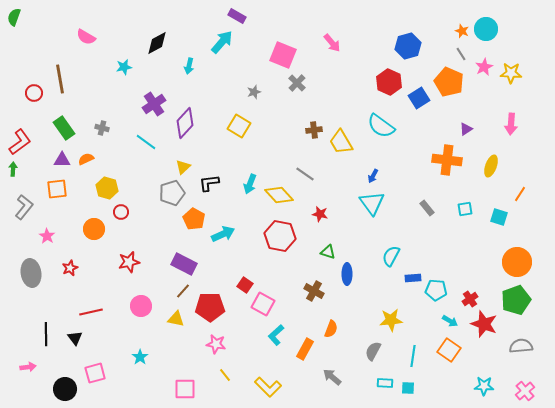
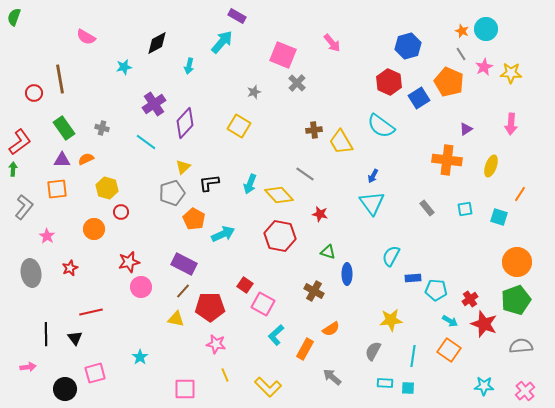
pink circle at (141, 306): moved 19 px up
orange semicircle at (331, 329): rotated 36 degrees clockwise
yellow line at (225, 375): rotated 16 degrees clockwise
